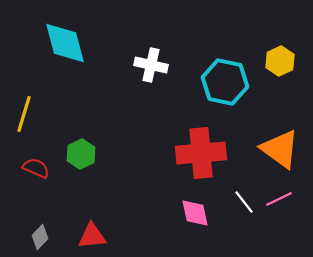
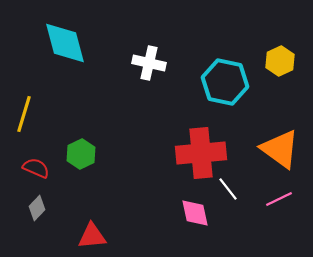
white cross: moved 2 px left, 2 px up
white line: moved 16 px left, 13 px up
gray diamond: moved 3 px left, 29 px up
